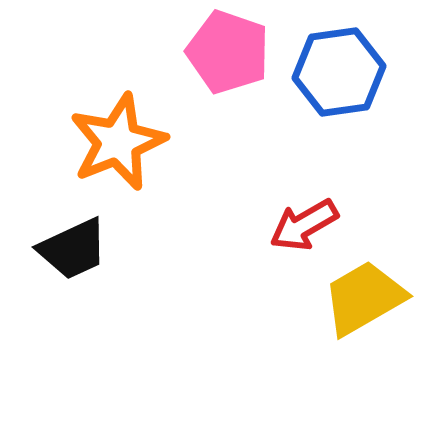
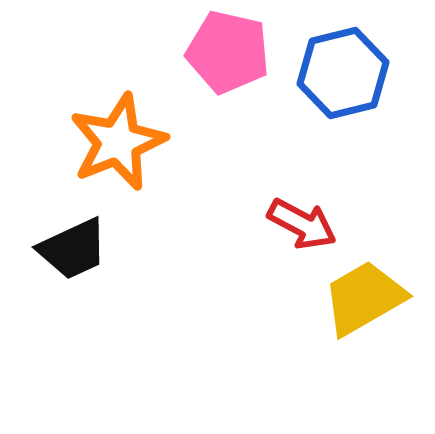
pink pentagon: rotated 6 degrees counterclockwise
blue hexagon: moved 4 px right, 1 px down; rotated 6 degrees counterclockwise
red arrow: moved 2 px left, 1 px up; rotated 122 degrees counterclockwise
